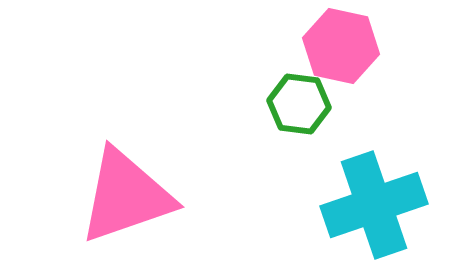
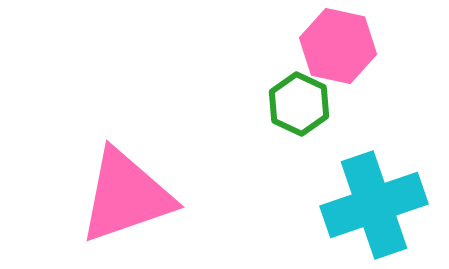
pink hexagon: moved 3 px left
green hexagon: rotated 18 degrees clockwise
